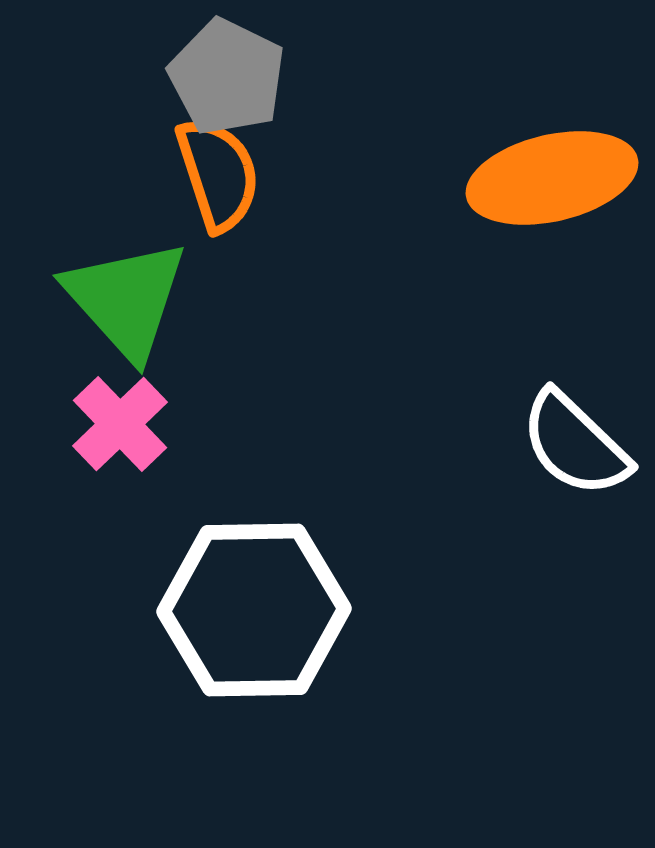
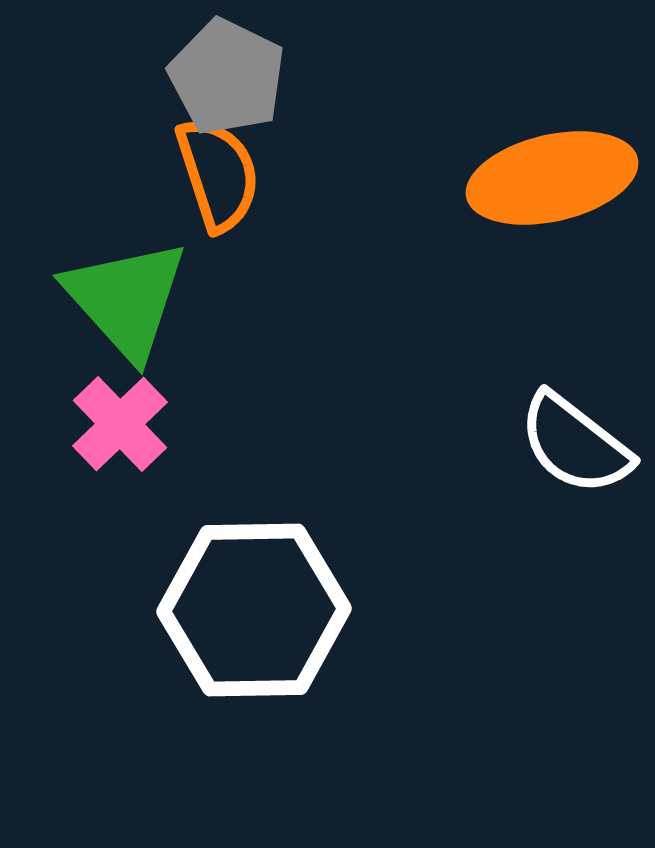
white semicircle: rotated 6 degrees counterclockwise
